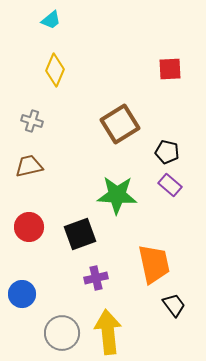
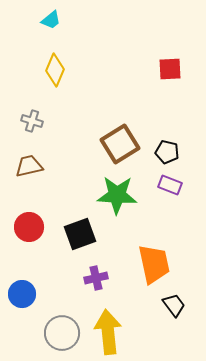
brown square: moved 20 px down
purple rectangle: rotated 20 degrees counterclockwise
